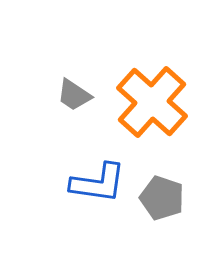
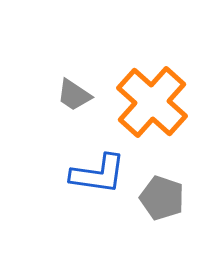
blue L-shape: moved 9 px up
